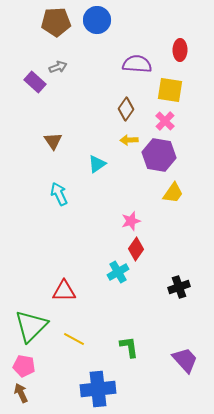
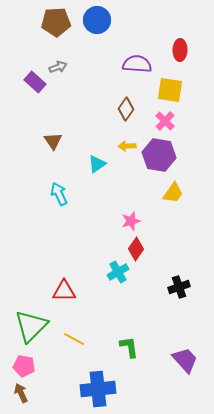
yellow arrow: moved 2 px left, 6 px down
